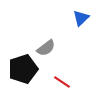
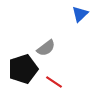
blue triangle: moved 1 px left, 4 px up
red line: moved 8 px left
